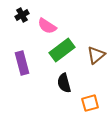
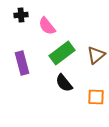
black cross: moved 1 px left; rotated 24 degrees clockwise
pink semicircle: rotated 18 degrees clockwise
green rectangle: moved 3 px down
black semicircle: rotated 24 degrees counterclockwise
orange square: moved 6 px right, 6 px up; rotated 18 degrees clockwise
